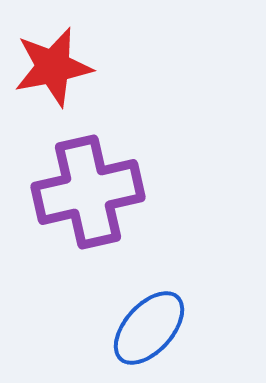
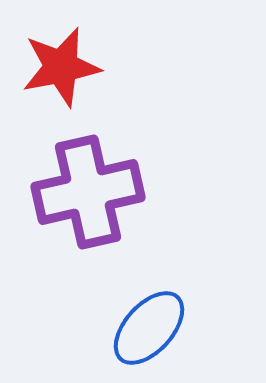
red star: moved 8 px right
